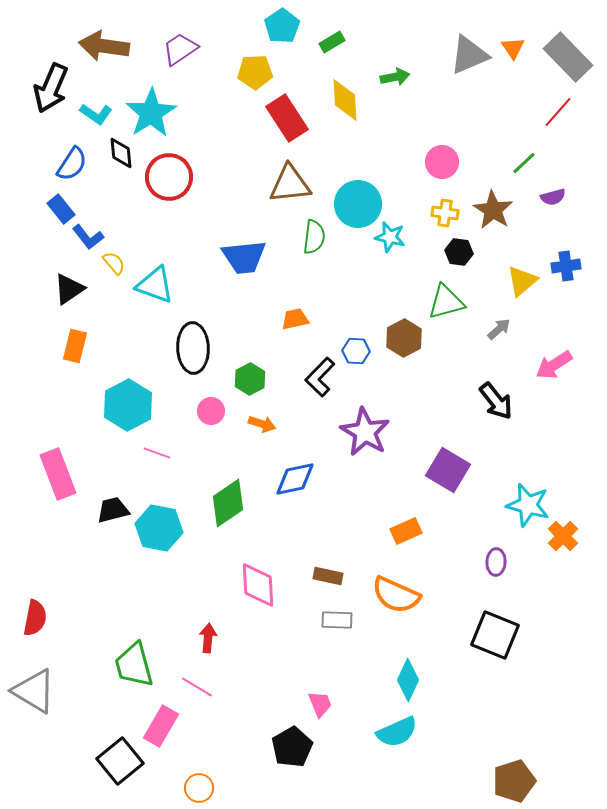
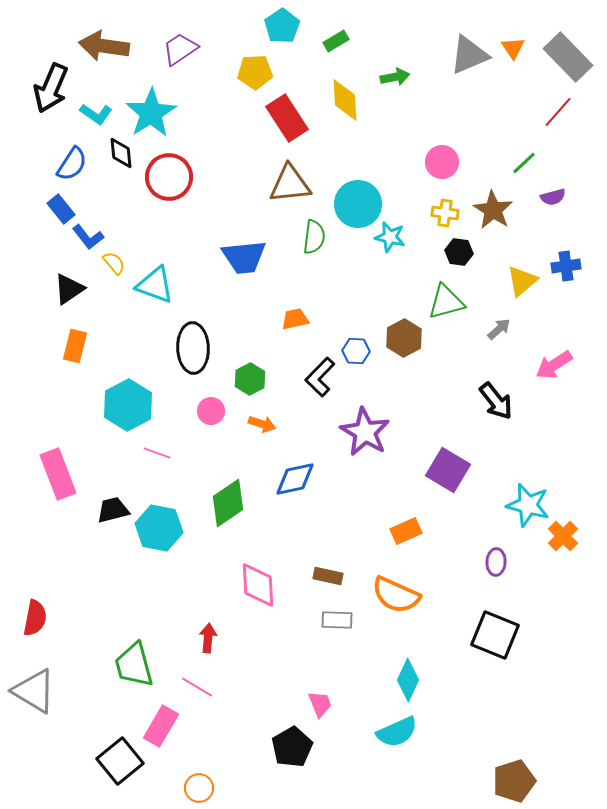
green rectangle at (332, 42): moved 4 px right, 1 px up
